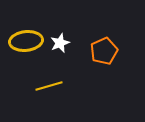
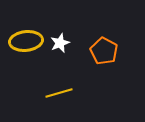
orange pentagon: rotated 20 degrees counterclockwise
yellow line: moved 10 px right, 7 px down
